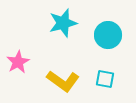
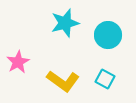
cyan star: moved 2 px right
cyan square: rotated 18 degrees clockwise
